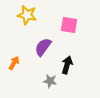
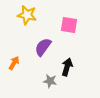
black arrow: moved 2 px down
